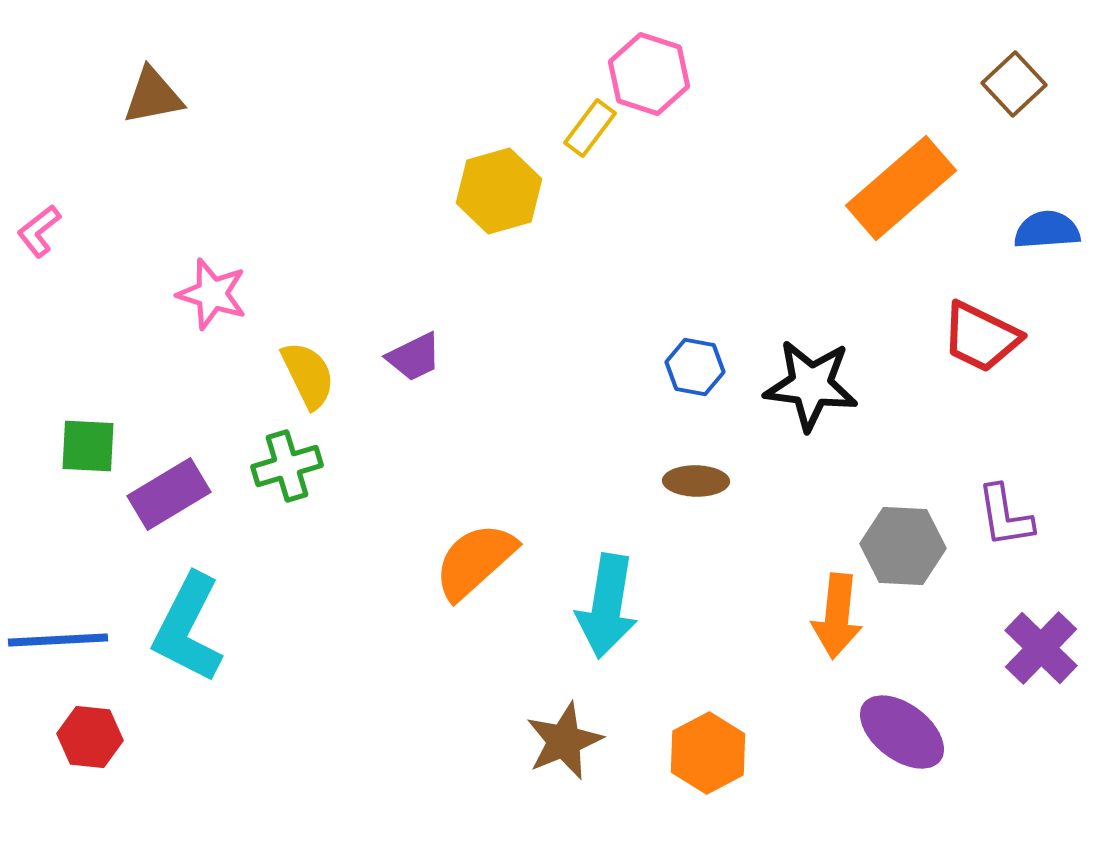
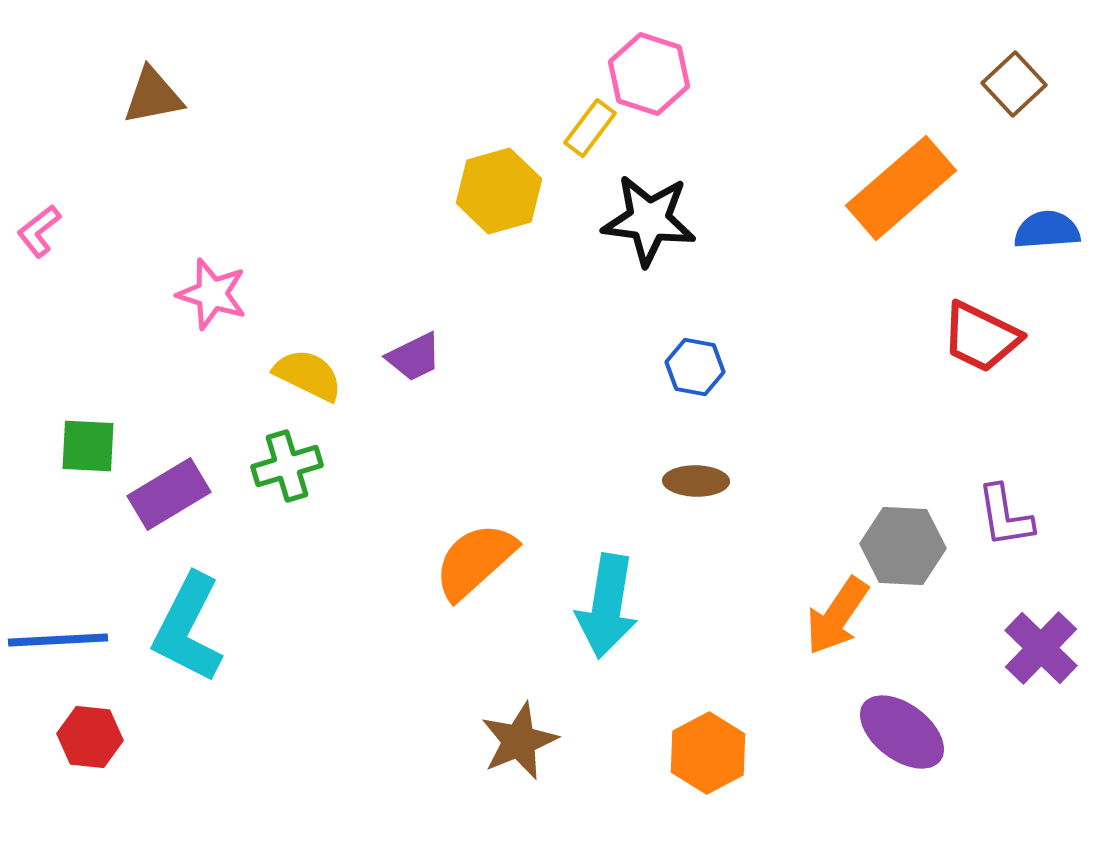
yellow semicircle: rotated 38 degrees counterclockwise
black star: moved 162 px left, 165 px up
orange arrow: rotated 28 degrees clockwise
brown star: moved 45 px left
